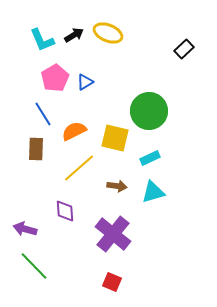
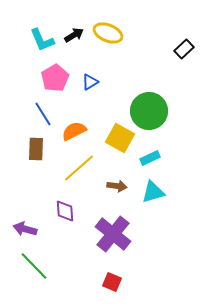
blue triangle: moved 5 px right
yellow square: moved 5 px right; rotated 16 degrees clockwise
